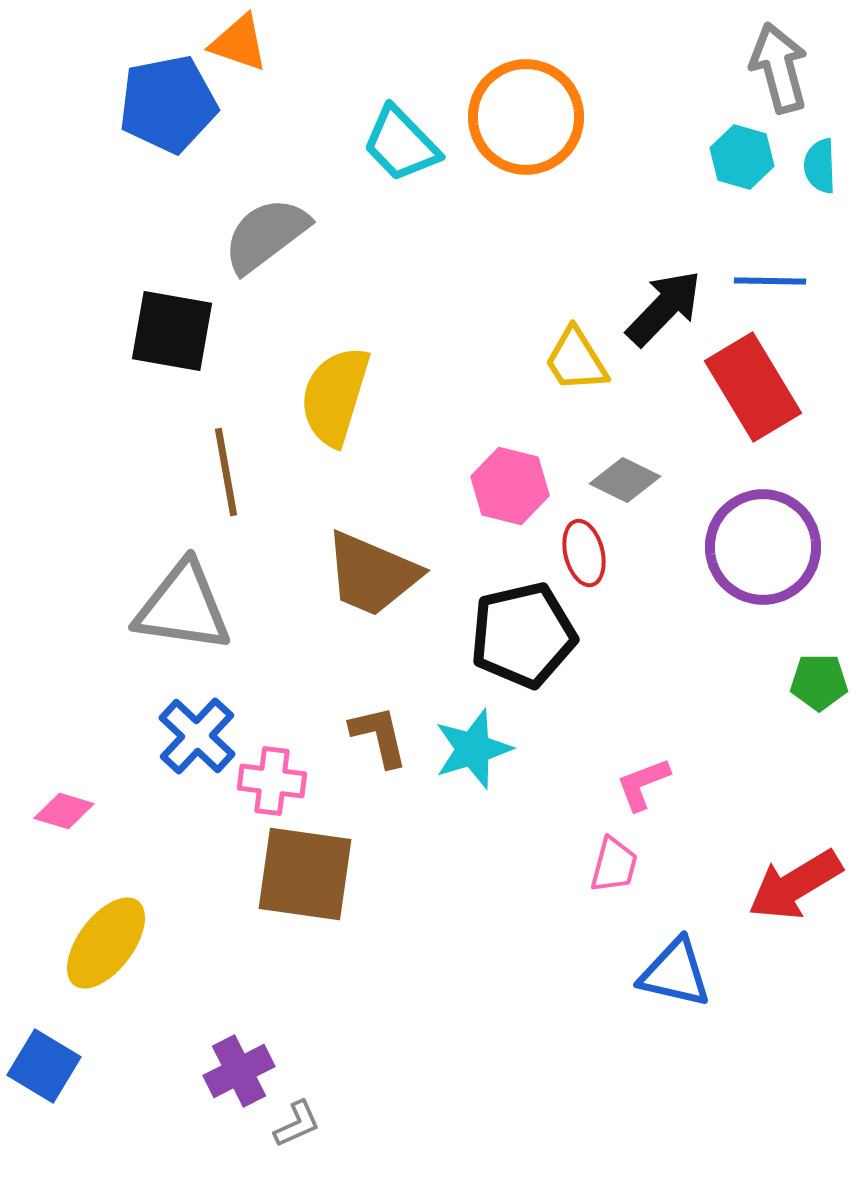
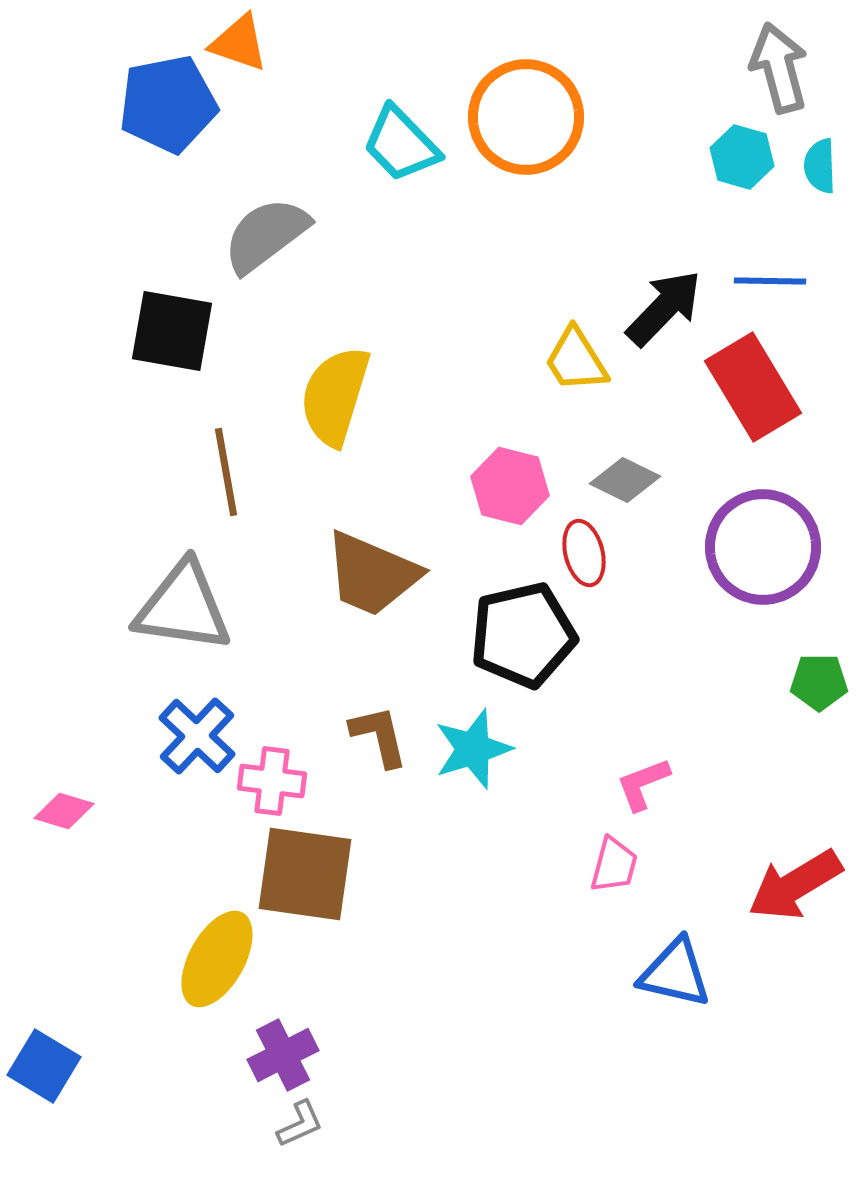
yellow ellipse: moved 111 px right, 16 px down; rotated 8 degrees counterclockwise
purple cross: moved 44 px right, 16 px up
gray L-shape: moved 3 px right
